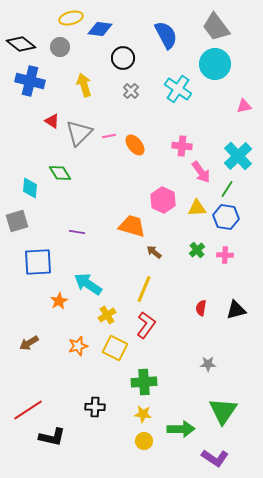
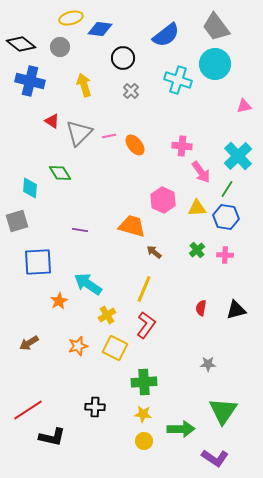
blue semicircle at (166, 35): rotated 80 degrees clockwise
cyan cross at (178, 89): moved 9 px up; rotated 16 degrees counterclockwise
purple line at (77, 232): moved 3 px right, 2 px up
